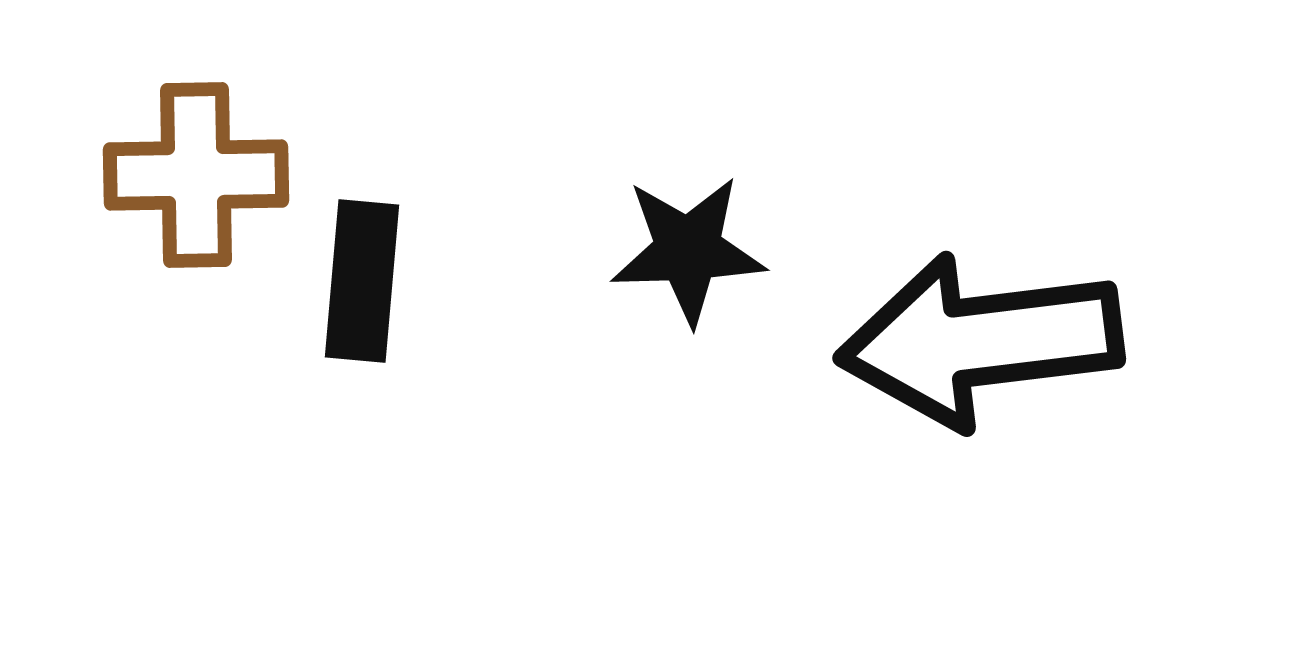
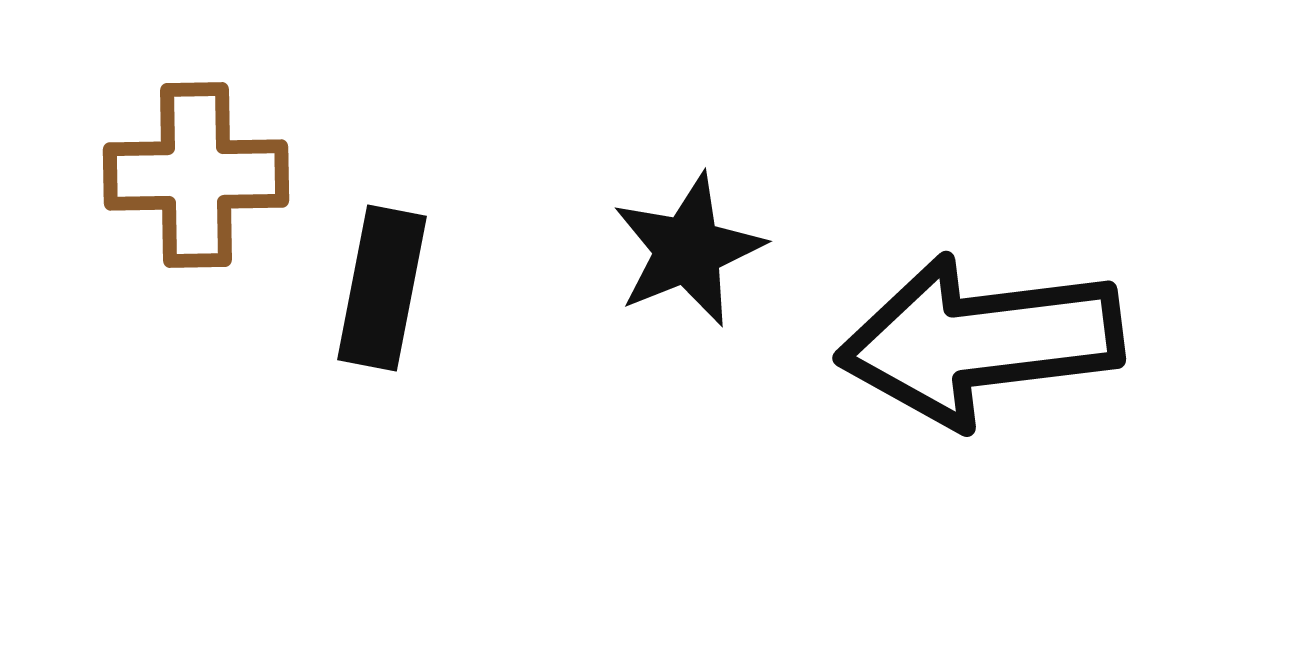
black star: rotated 20 degrees counterclockwise
black rectangle: moved 20 px right, 7 px down; rotated 6 degrees clockwise
